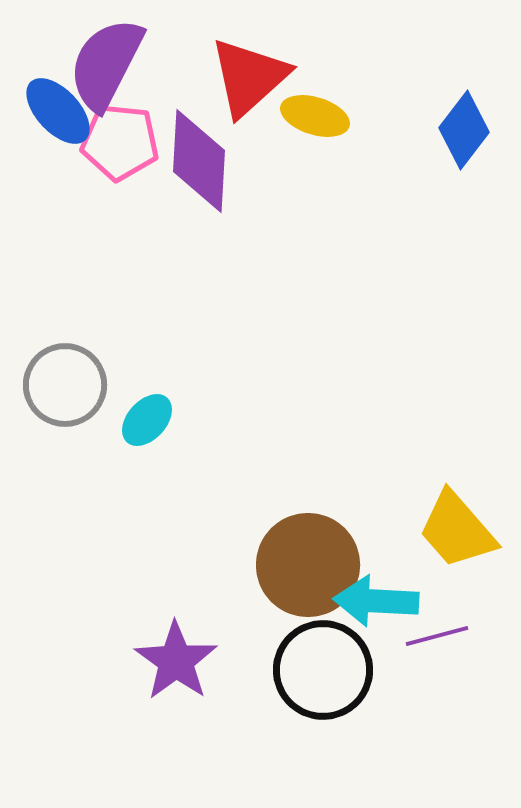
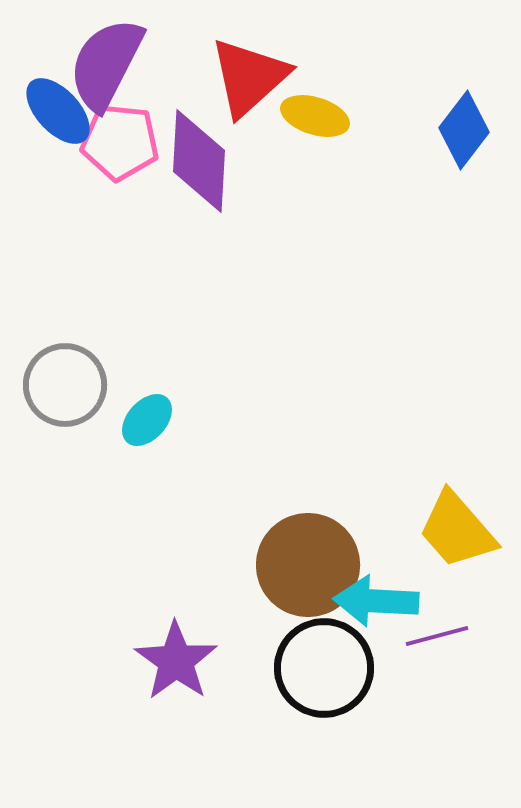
black circle: moved 1 px right, 2 px up
